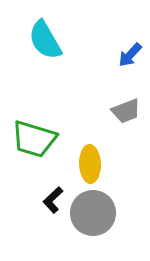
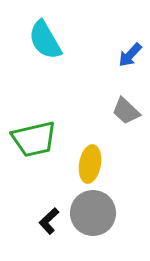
gray trapezoid: rotated 64 degrees clockwise
green trapezoid: rotated 30 degrees counterclockwise
yellow ellipse: rotated 12 degrees clockwise
black L-shape: moved 4 px left, 21 px down
